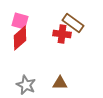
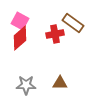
pink square: rotated 12 degrees clockwise
red cross: moved 7 px left; rotated 18 degrees counterclockwise
gray star: rotated 24 degrees counterclockwise
